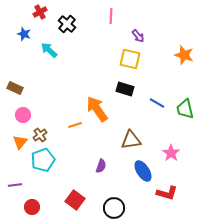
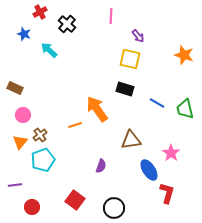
blue ellipse: moved 6 px right, 1 px up
red L-shape: rotated 90 degrees counterclockwise
